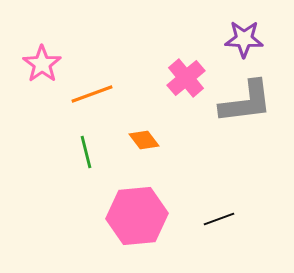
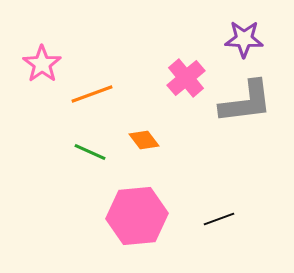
green line: moved 4 px right; rotated 52 degrees counterclockwise
